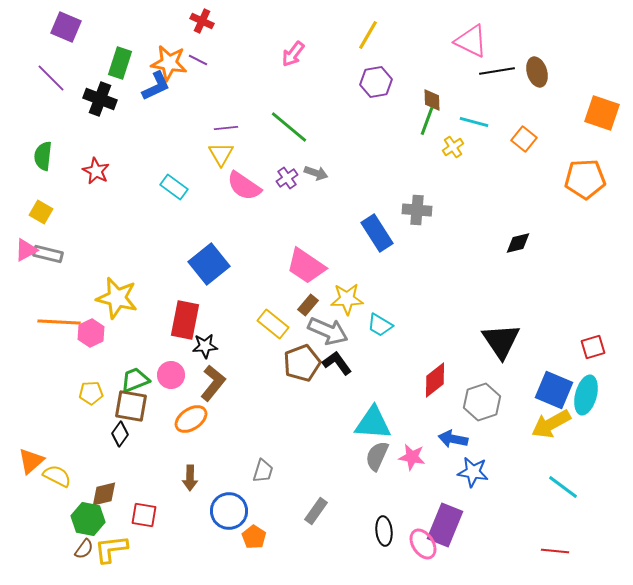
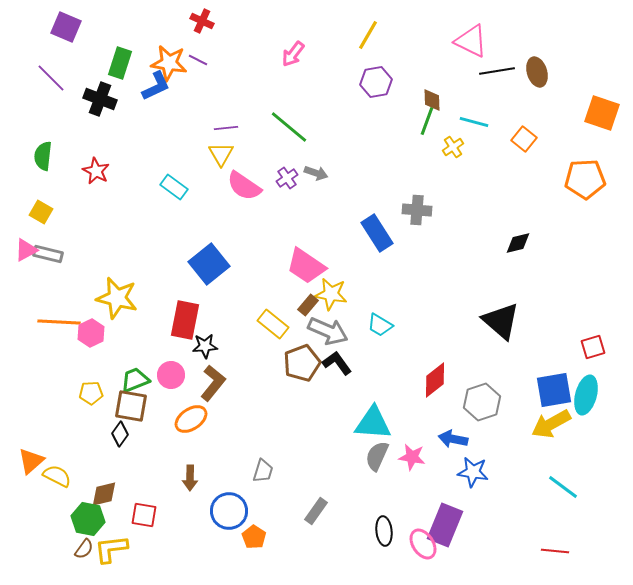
yellow star at (347, 299): moved 16 px left, 5 px up; rotated 12 degrees clockwise
black triangle at (501, 341): moved 20 px up; rotated 15 degrees counterclockwise
blue square at (554, 390): rotated 33 degrees counterclockwise
